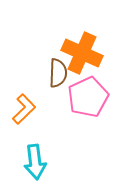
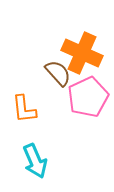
brown semicircle: rotated 44 degrees counterclockwise
orange L-shape: rotated 128 degrees clockwise
cyan arrow: moved 1 px up; rotated 16 degrees counterclockwise
